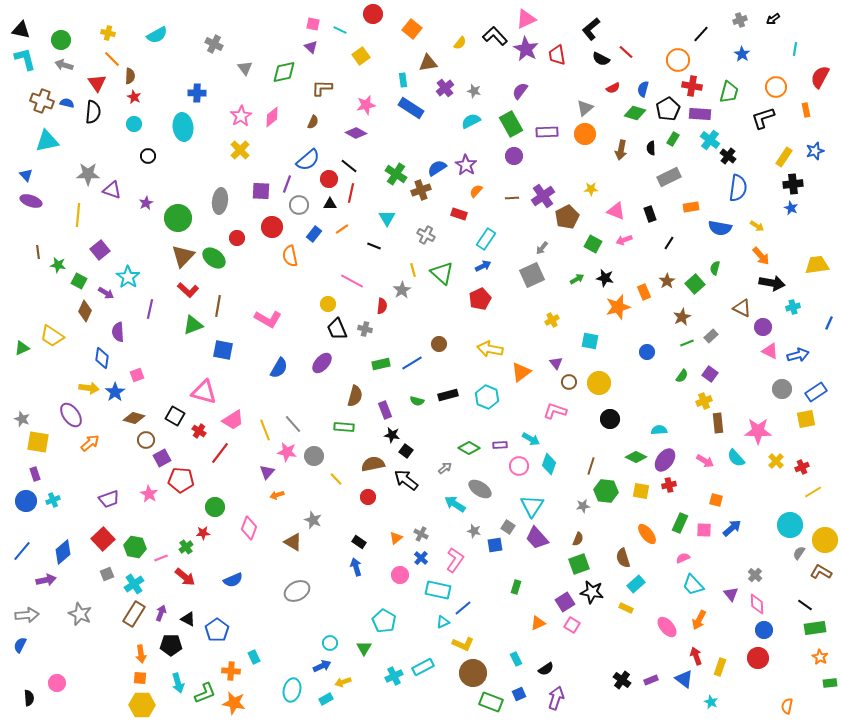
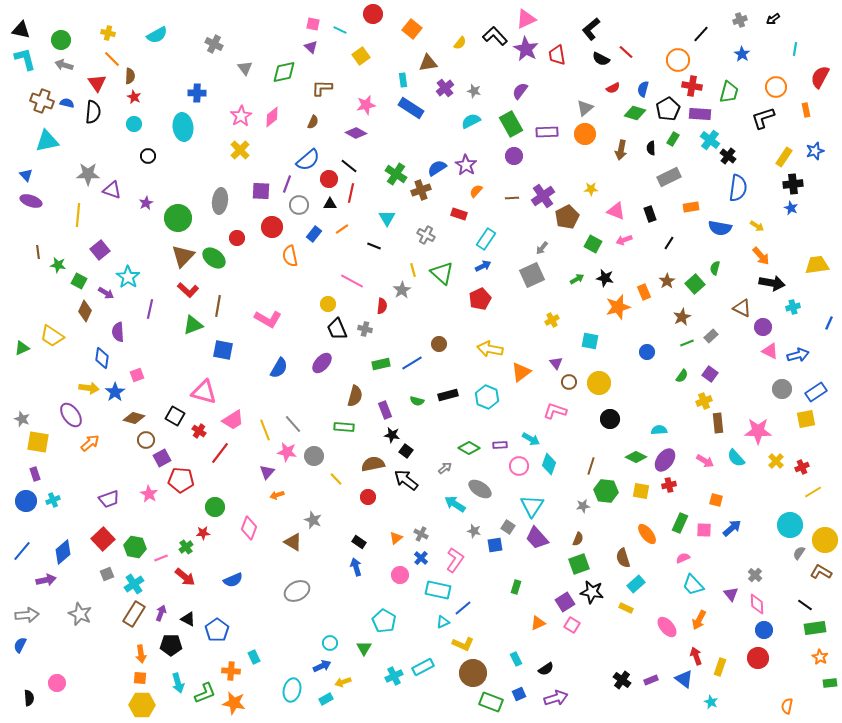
purple arrow at (556, 698): rotated 55 degrees clockwise
